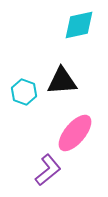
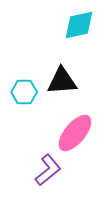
cyan hexagon: rotated 20 degrees counterclockwise
